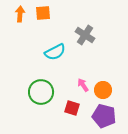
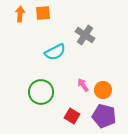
red square: moved 8 px down; rotated 14 degrees clockwise
